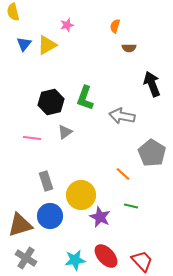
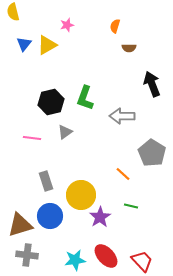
gray arrow: rotated 10 degrees counterclockwise
purple star: rotated 15 degrees clockwise
gray cross: moved 1 px right, 3 px up; rotated 25 degrees counterclockwise
